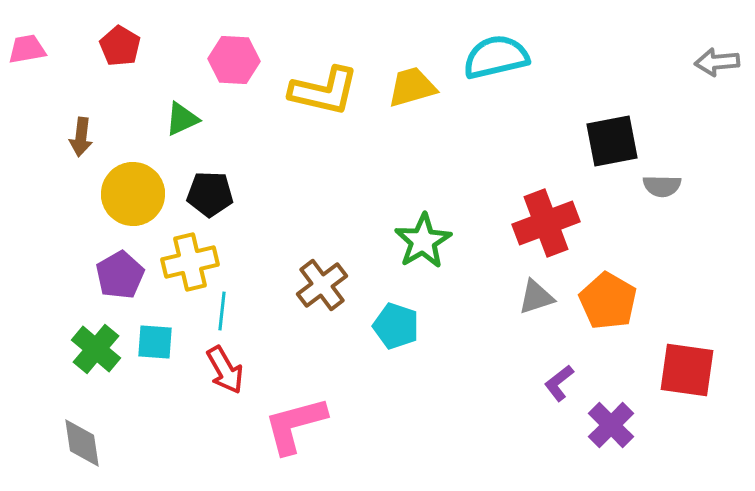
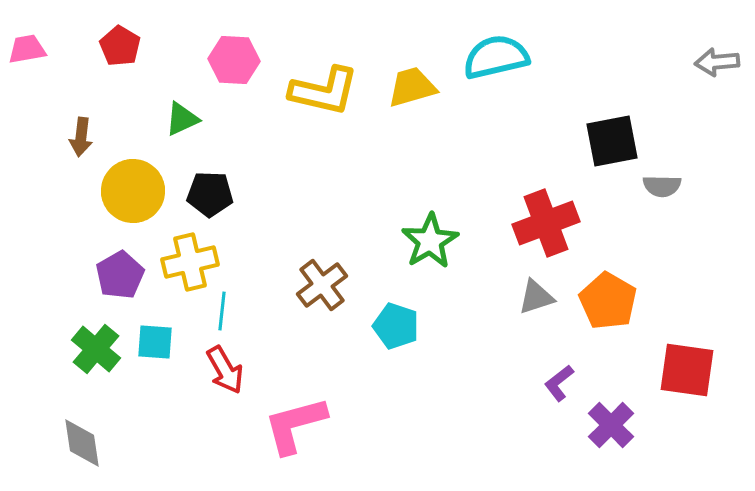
yellow circle: moved 3 px up
green star: moved 7 px right
